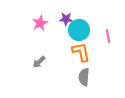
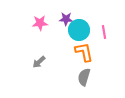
pink star: rotated 21 degrees clockwise
pink line: moved 4 px left, 4 px up
orange L-shape: moved 3 px right
gray semicircle: rotated 12 degrees clockwise
